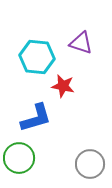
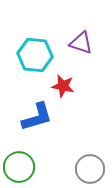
cyan hexagon: moved 2 px left, 2 px up
blue L-shape: moved 1 px right, 1 px up
green circle: moved 9 px down
gray circle: moved 5 px down
